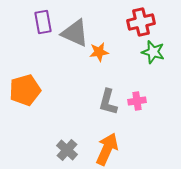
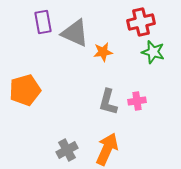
orange star: moved 4 px right
gray cross: rotated 20 degrees clockwise
